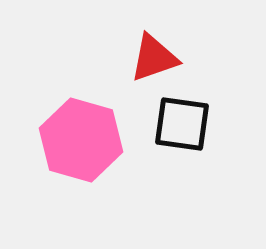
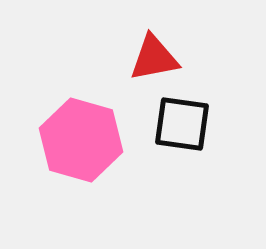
red triangle: rotated 8 degrees clockwise
